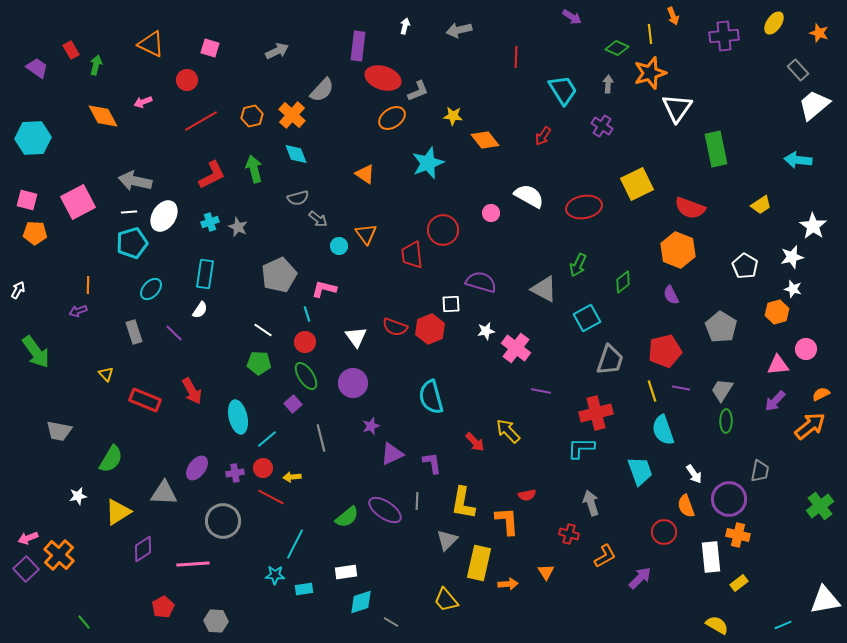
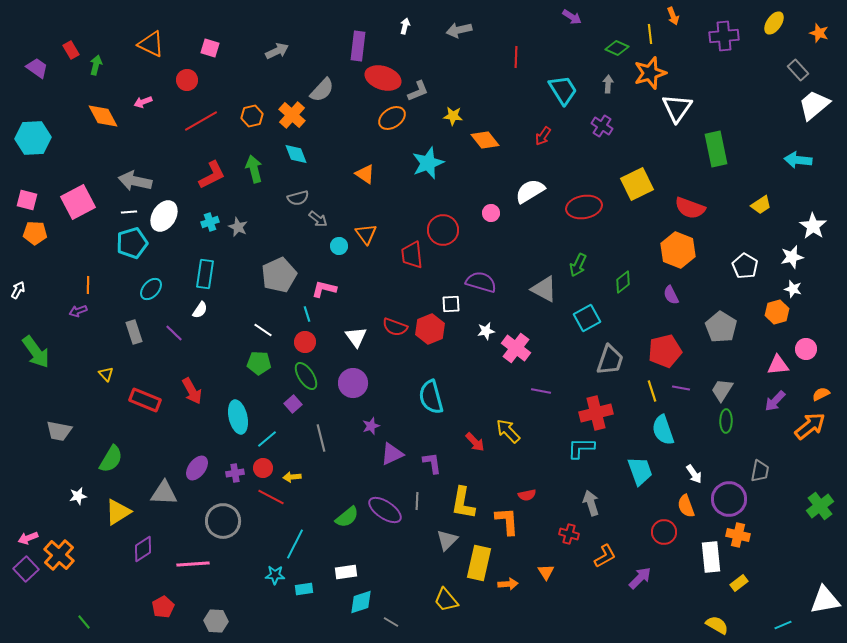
white semicircle at (529, 196): moved 1 px right, 5 px up; rotated 60 degrees counterclockwise
